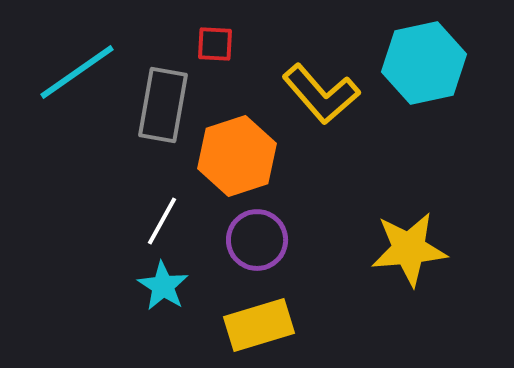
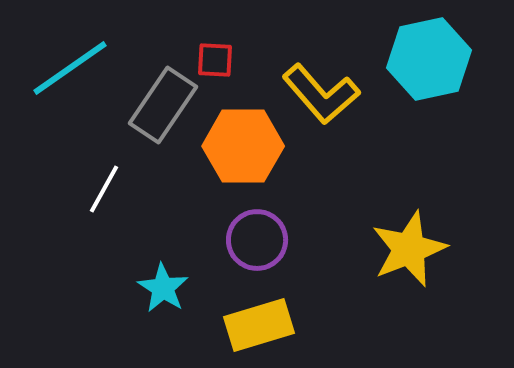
red square: moved 16 px down
cyan hexagon: moved 5 px right, 4 px up
cyan line: moved 7 px left, 4 px up
gray rectangle: rotated 24 degrees clockwise
orange hexagon: moved 6 px right, 10 px up; rotated 18 degrees clockwise
white line: moved 58 px left, 32 px up
yellow star: rotated 16 degrees counterclockwise
cyan star: moved 2 px down
